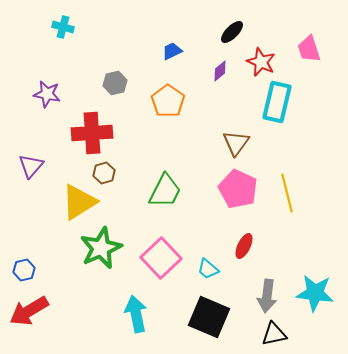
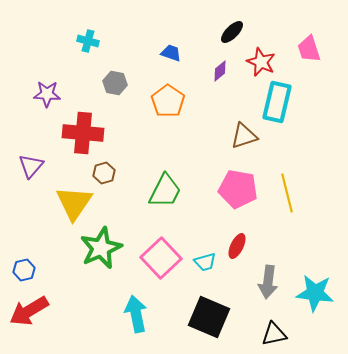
cyan cross: moved 25 px right, 14 px down
blue trapezoid: moved 1 px left, 2 px down; rotated 45 degrees clockwise
gray hexagon: rotated 25 degrees clockwise
purple star: rotated 8 degrees counterclockwise
red cross: moved 9 px left; rotated 9 degrees clockwise
brown triangle: moved 8 px right, 7 px up; rotated 36 degrees clockwise
pink pentagon: rotated 15 degrees counterclockwise
yellow triangle: moved 5 px left, 1 px down; rotated 24 degrees counterclockwise
red ellipse: moved 7 px left
cyan trapezoid: moved 3 px left, 7 px up; rotated 55 degrees counterclockwise
gray arrow: moved 1 px right, 14 px up
